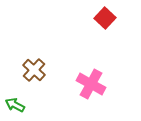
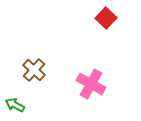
red square: moved 1 px right
